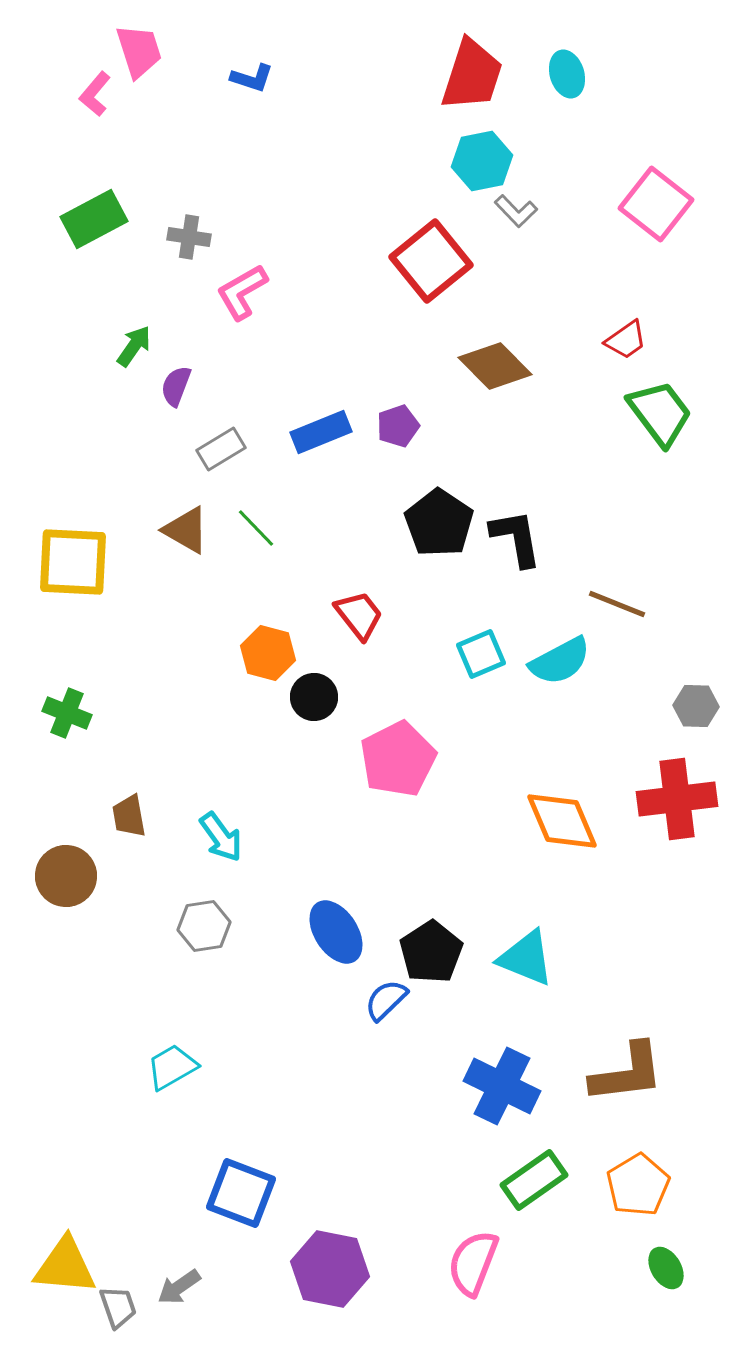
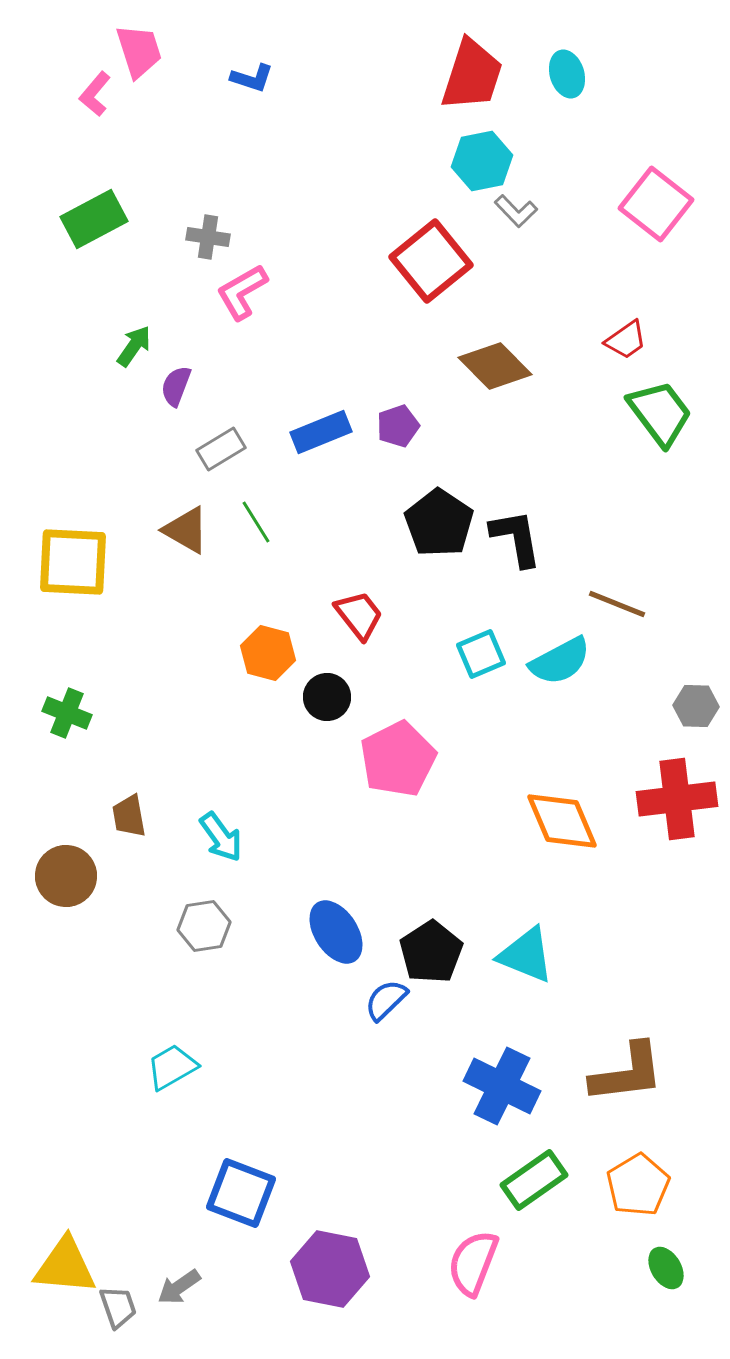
gray cross at (189, 237): moved 19 px right
green line at (256, 528): moved 6 px up; rotated 12 degrees clockwise
black circle at (314, 697): moved 13 px right
cyan triangle at (526, 958): moved 3 px up
